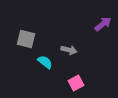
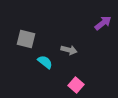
purple arrow: moved 1 px up
pink square: moved 2 px down; rotated 21 degrees counterclockwise
